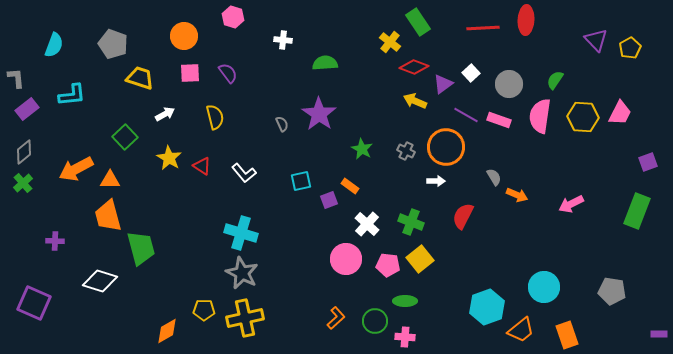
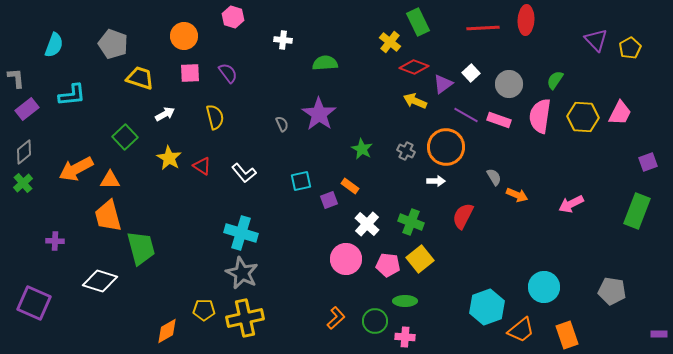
green rectangle at (418, 22): rotated 8 degrees clockwise
